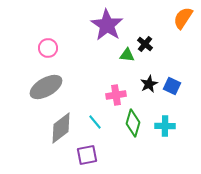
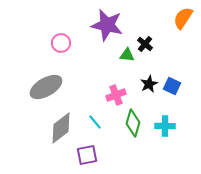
purple star: rotated 20 degrees counterclockwise
pink circle: moved 13 px right, 5 px up
pink cross: rotated 12 degrees counterclockwise
